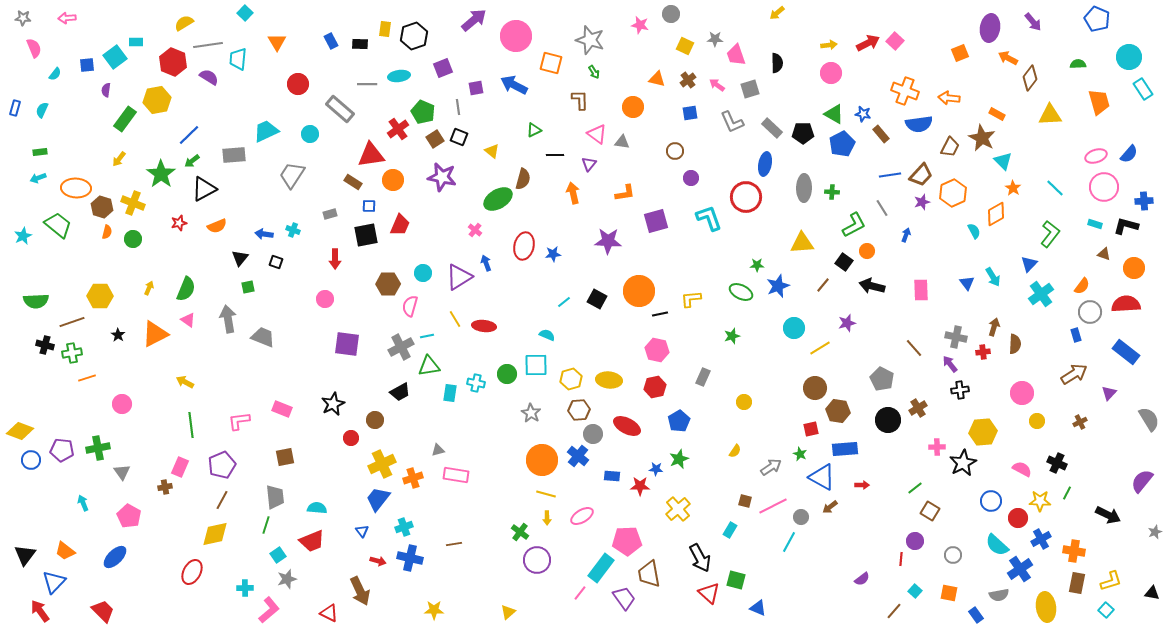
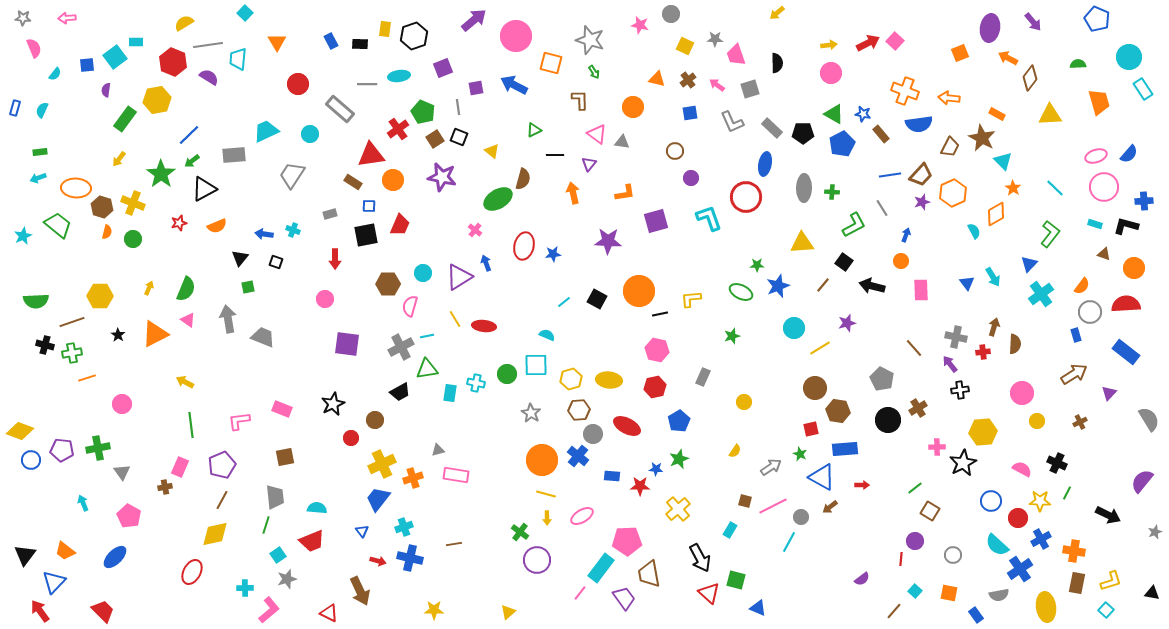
orange circle at (867, 251): moved 34 px right, 10 px down
green triangle at (429, 366): moved 2 px left, 3 px down
